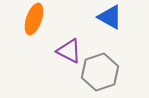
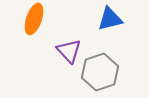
blue triangle: moved 2 px down; rotated 44 degrees counterclockwise
purple triangle: rotated 20 degrees clockwise
